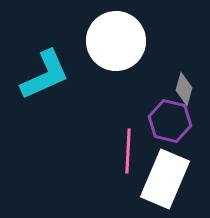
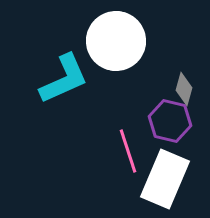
cyan L-shape: moved 19 px right, 4 px down
pink line: rotated 21 degrees counterclockwise
